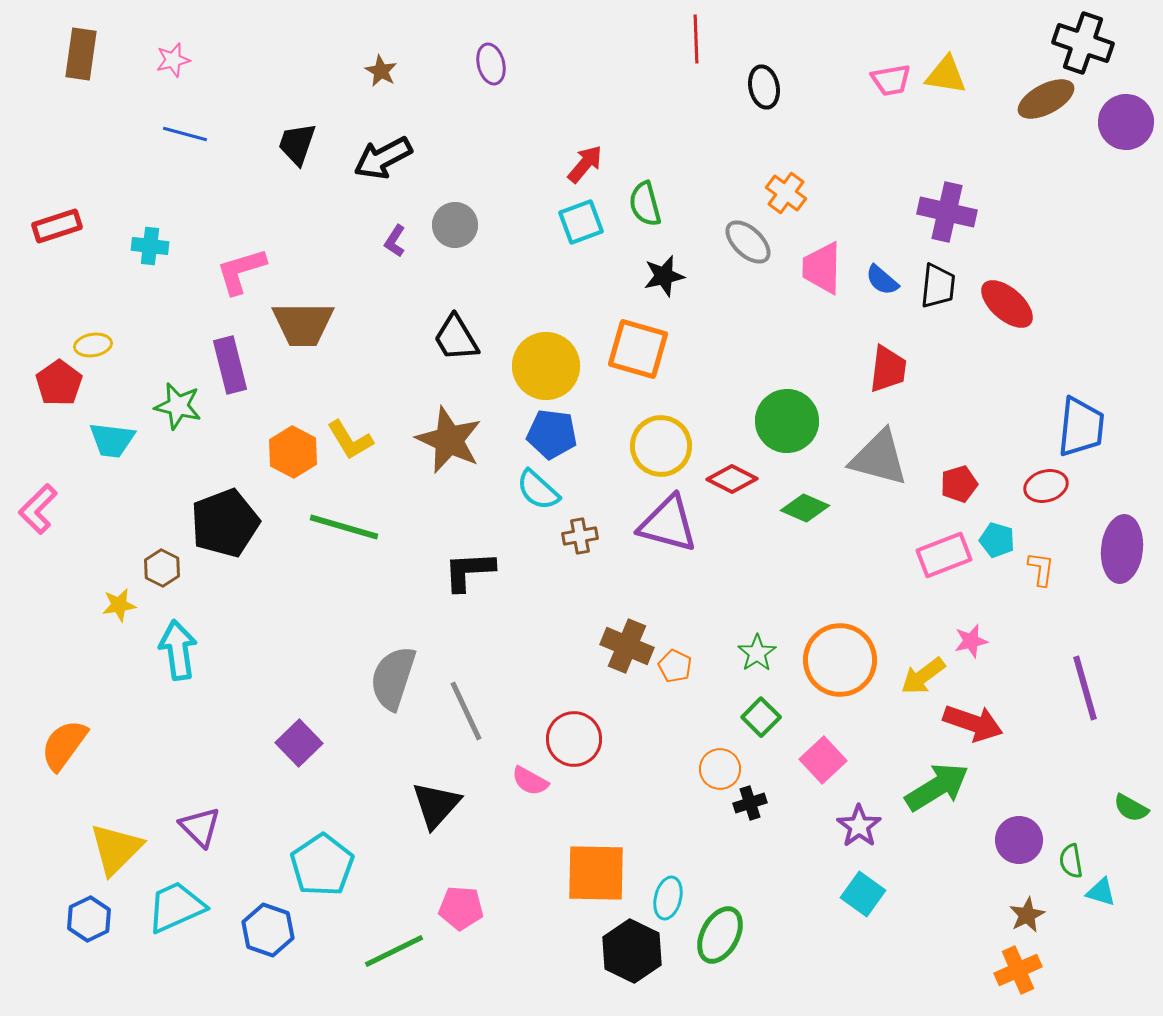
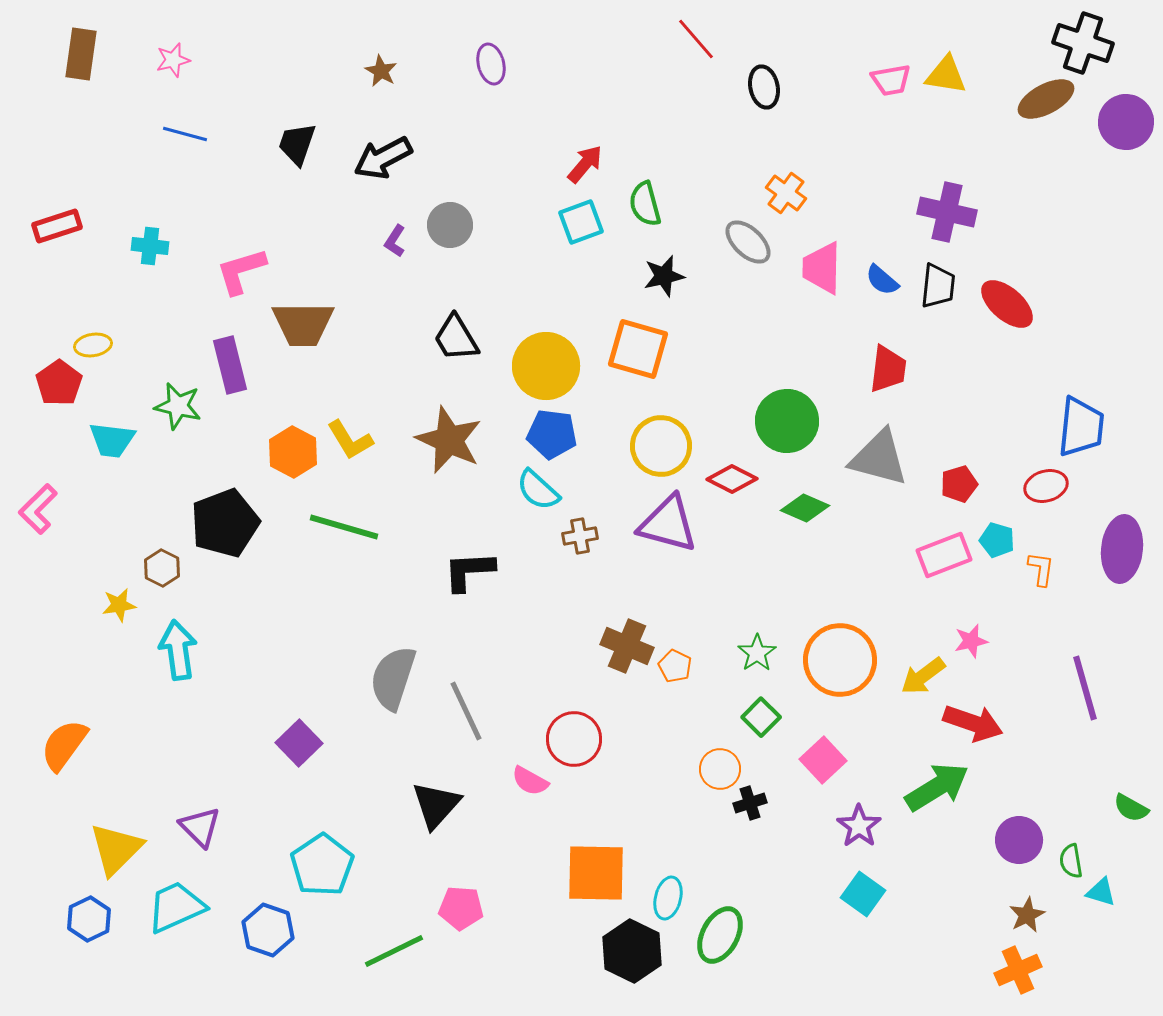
red line at (696, 39): rotated 39 degrees counterclockwise
gray circle at (455, 225): moved 5 px left
